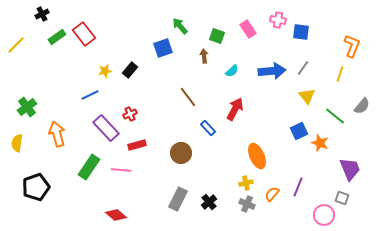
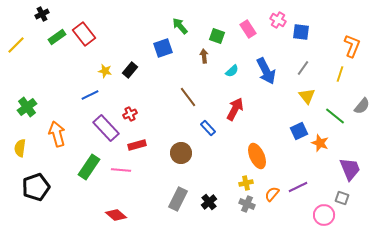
pink cross at (278, 20): rotated 21 degrees clockwise
yellow star at (105, 71): rotated 24 degrees clockwise
blue arrow at (272, 71): moved 6 px left; rotated 68 degrees clockwise
yellow semicircle at (17, 143): moved 3 px right, 5 px down
purple line at (298, 187): rotated 42 degrees clockwise
